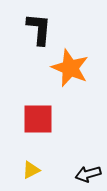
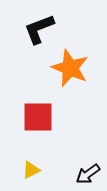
black L-shape: rotated 116 degrees counterclockwise
red square: moved 2 px up
black arrow: rotated 20 degrees counterclockwise
